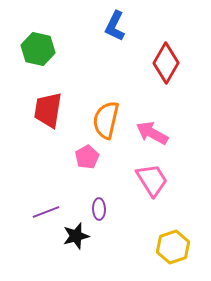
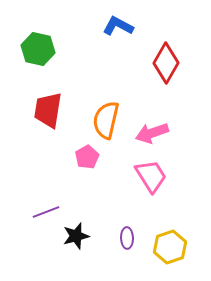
blue L-shape: moved 3 px right; rotated 92 degrees clockwise
pink arrow: rotated 48 degrees counterclockwise
pink trapezoid: moved 1 px left, 4 px up
purple ellipse: moved 28 px right, 29 px down
yellow hexagon: moved 3 px left
